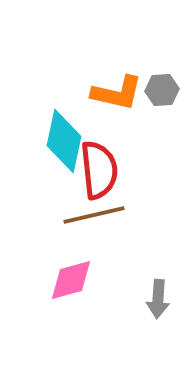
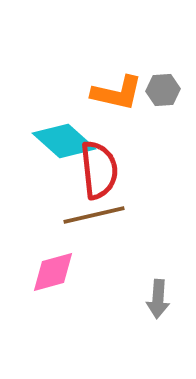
gray hexagon: moved 1 px right
cyan diamond: rotated 60 degrees counterclockwise
pink diamond: moved 18 px left, 8 px up
